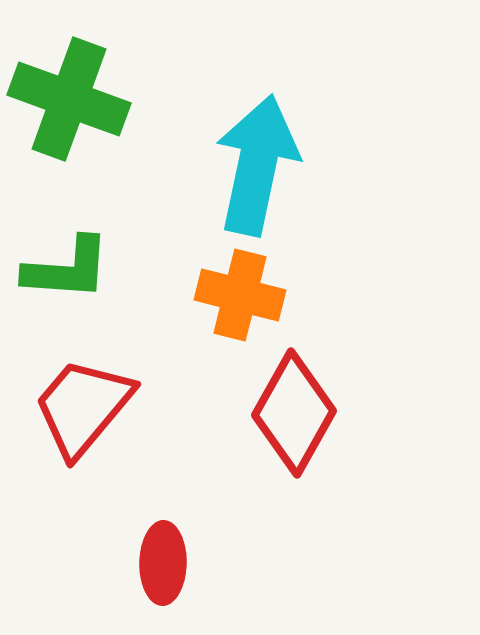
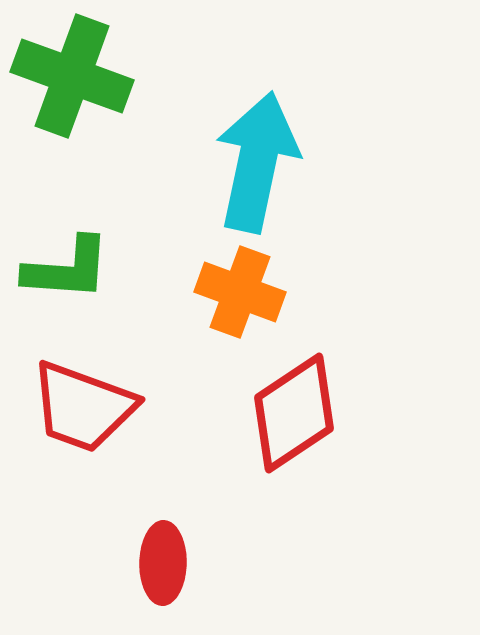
green cross: moved 3 px right, 23 px up
cyan arrow: moved 3 px up
orange cross: moved 3 px up; rotated 6 degrees clockwise
red trapezoid: rotated 110 degrees counterclockwise
red diamond: rotated 27 degrees clockwise
